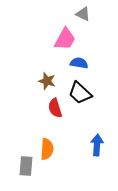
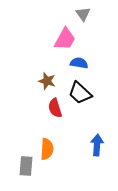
gray triangle: rotated 28 degrees clockwise
